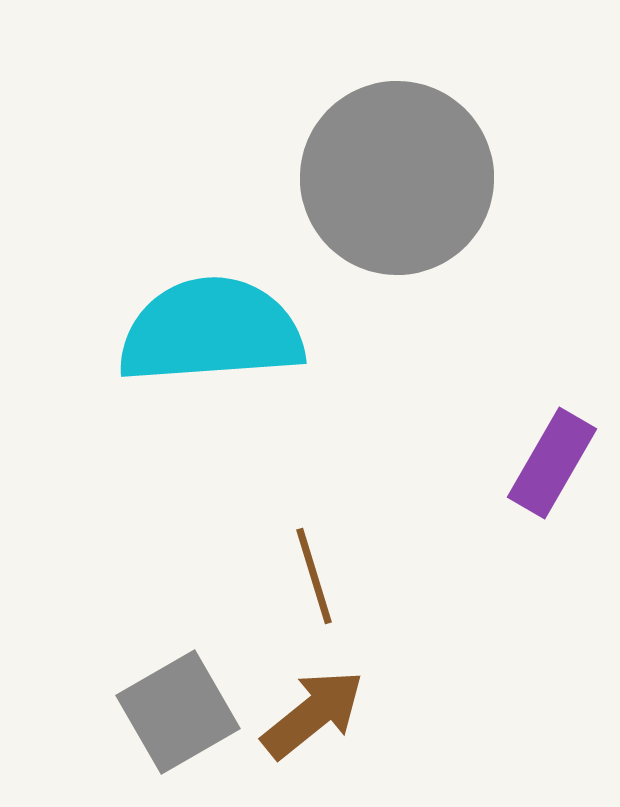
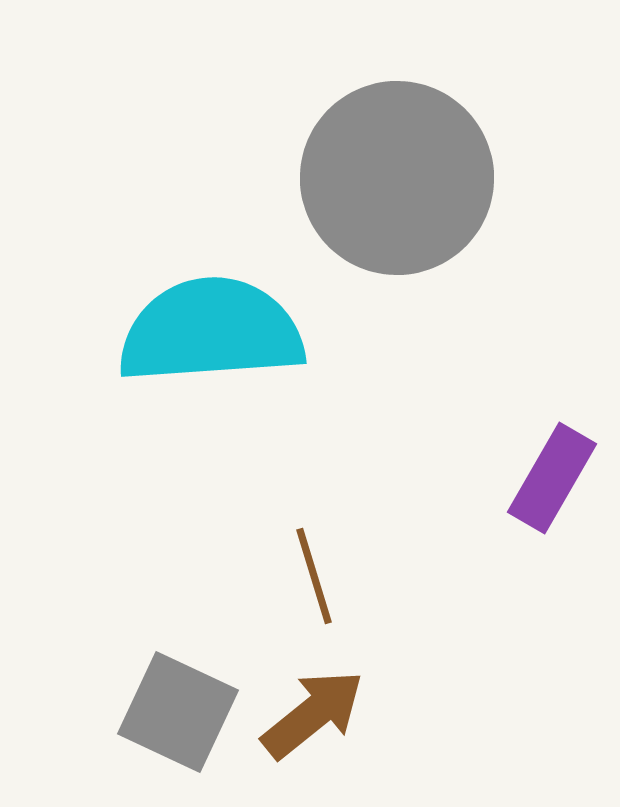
purple rectangle: moved 15 px down
gray square: rotated 35 degrees counterclockwise
